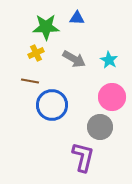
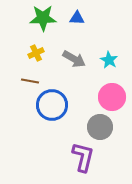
green star: moved 3 px left, 9 px up
